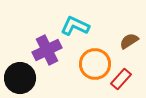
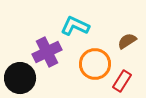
brown semicircle: moved 2 px left
purple cross: moved 2 px down
red rectangle: moved 1 px right, 2 px down; rotated 10 degrees counterclockwise
